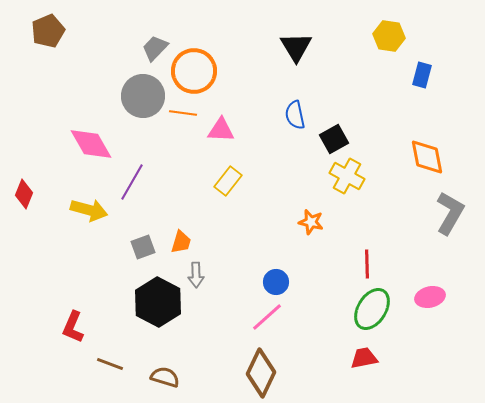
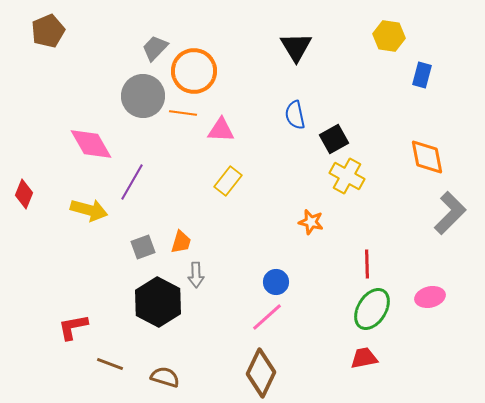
gray L-shape: rotated 15 degrees clockwise
red L-shape: rotated 56 degrees clockwise
